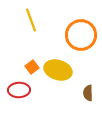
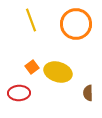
orange circle: moved 5 px left, 11 px up
yellow ellipse: moved 2 px down
red ellipse: moved 3 px down
